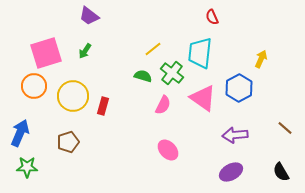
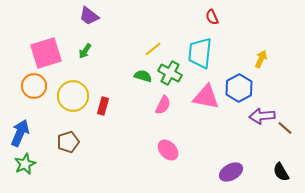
green cross: moved 2 px left; rotated 10 degrees counterclockwise
pink triangle: moved 3 px right, 1 px up; rotated 24 degrees counterclockwise
purple arrow: moved 27 px right, 19 px up
green star: moved 2 px left, 3 px up; rotated 25 degrees counterclockwise
